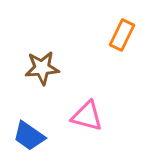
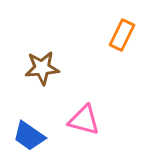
pink triangle: moved 3 px left, 4 px down
